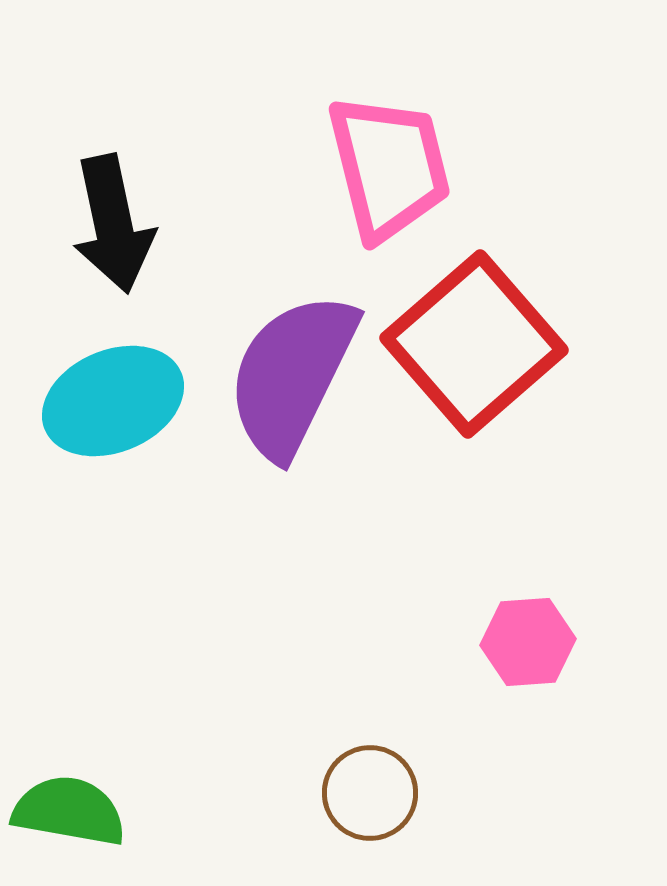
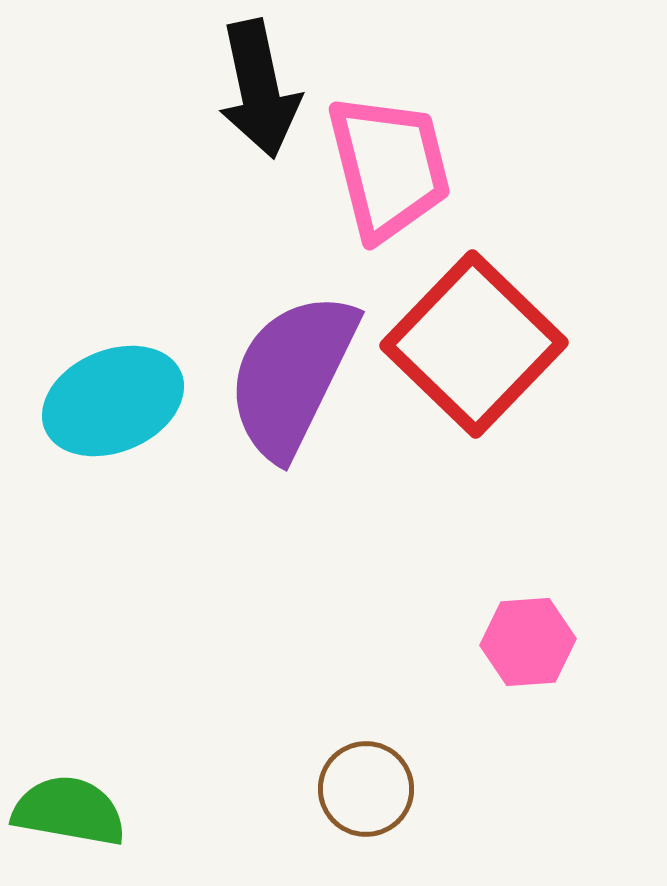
black arrow: moved 146 px right, 135 px up
red square: rotated 5 degrees counterclockwise
brown circle: moved 4 px left, 4 px up
